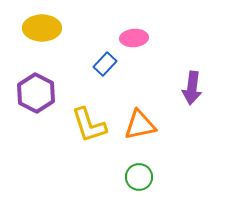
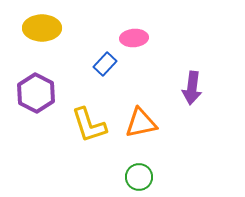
orange triangle: moved 1 px right, 2 px up
